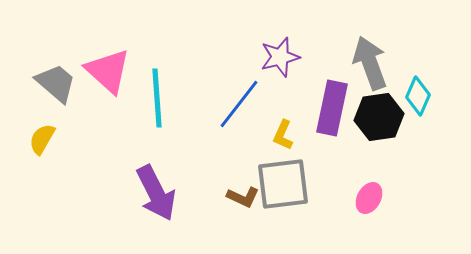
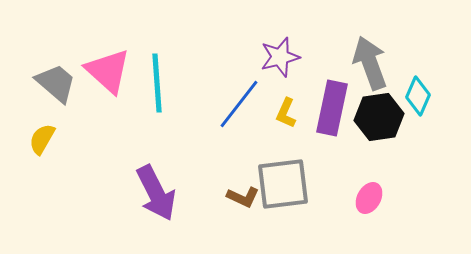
cyan line: moved 15 px up
yellow L-shape: moved 3 px right, 22 px up
